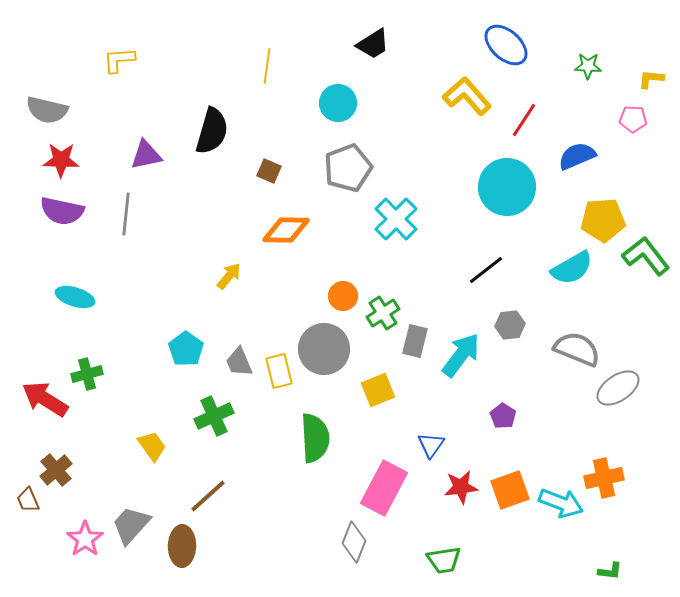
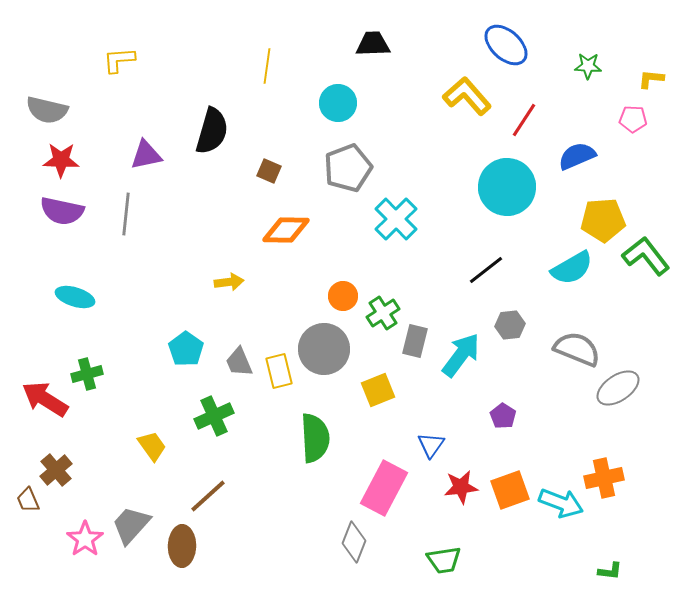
black trapezoid at (373, 44): rotated 150 degrees counterclockwise
yellow arrow at (229, 276): moved 6 px down; rotated 44 degrees clockwise
